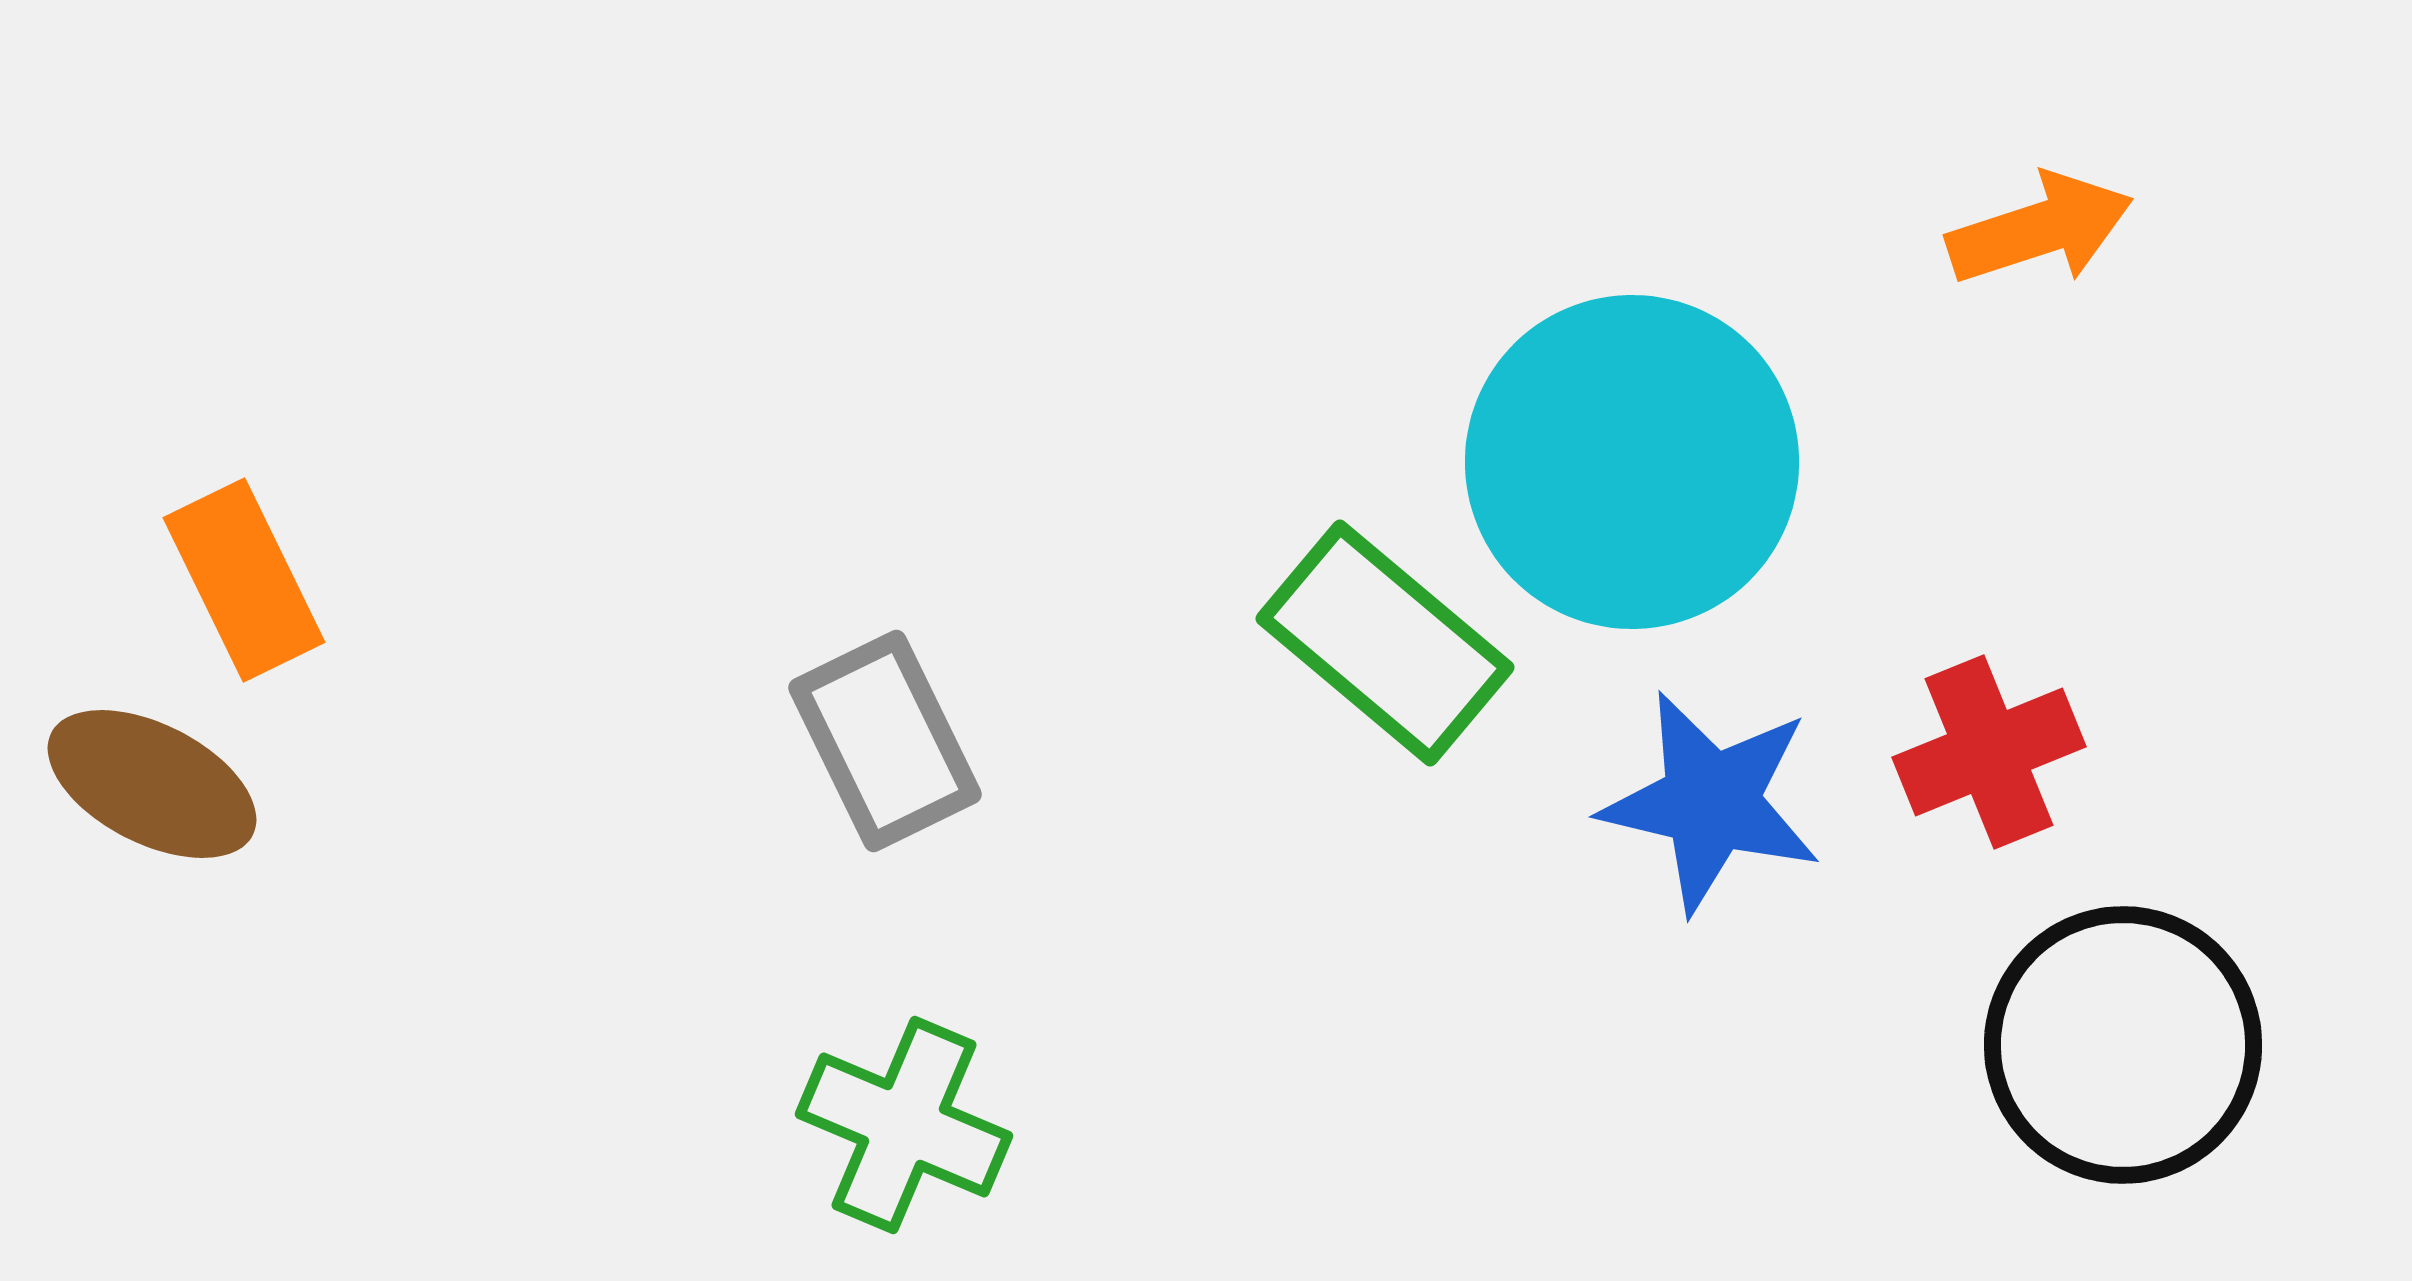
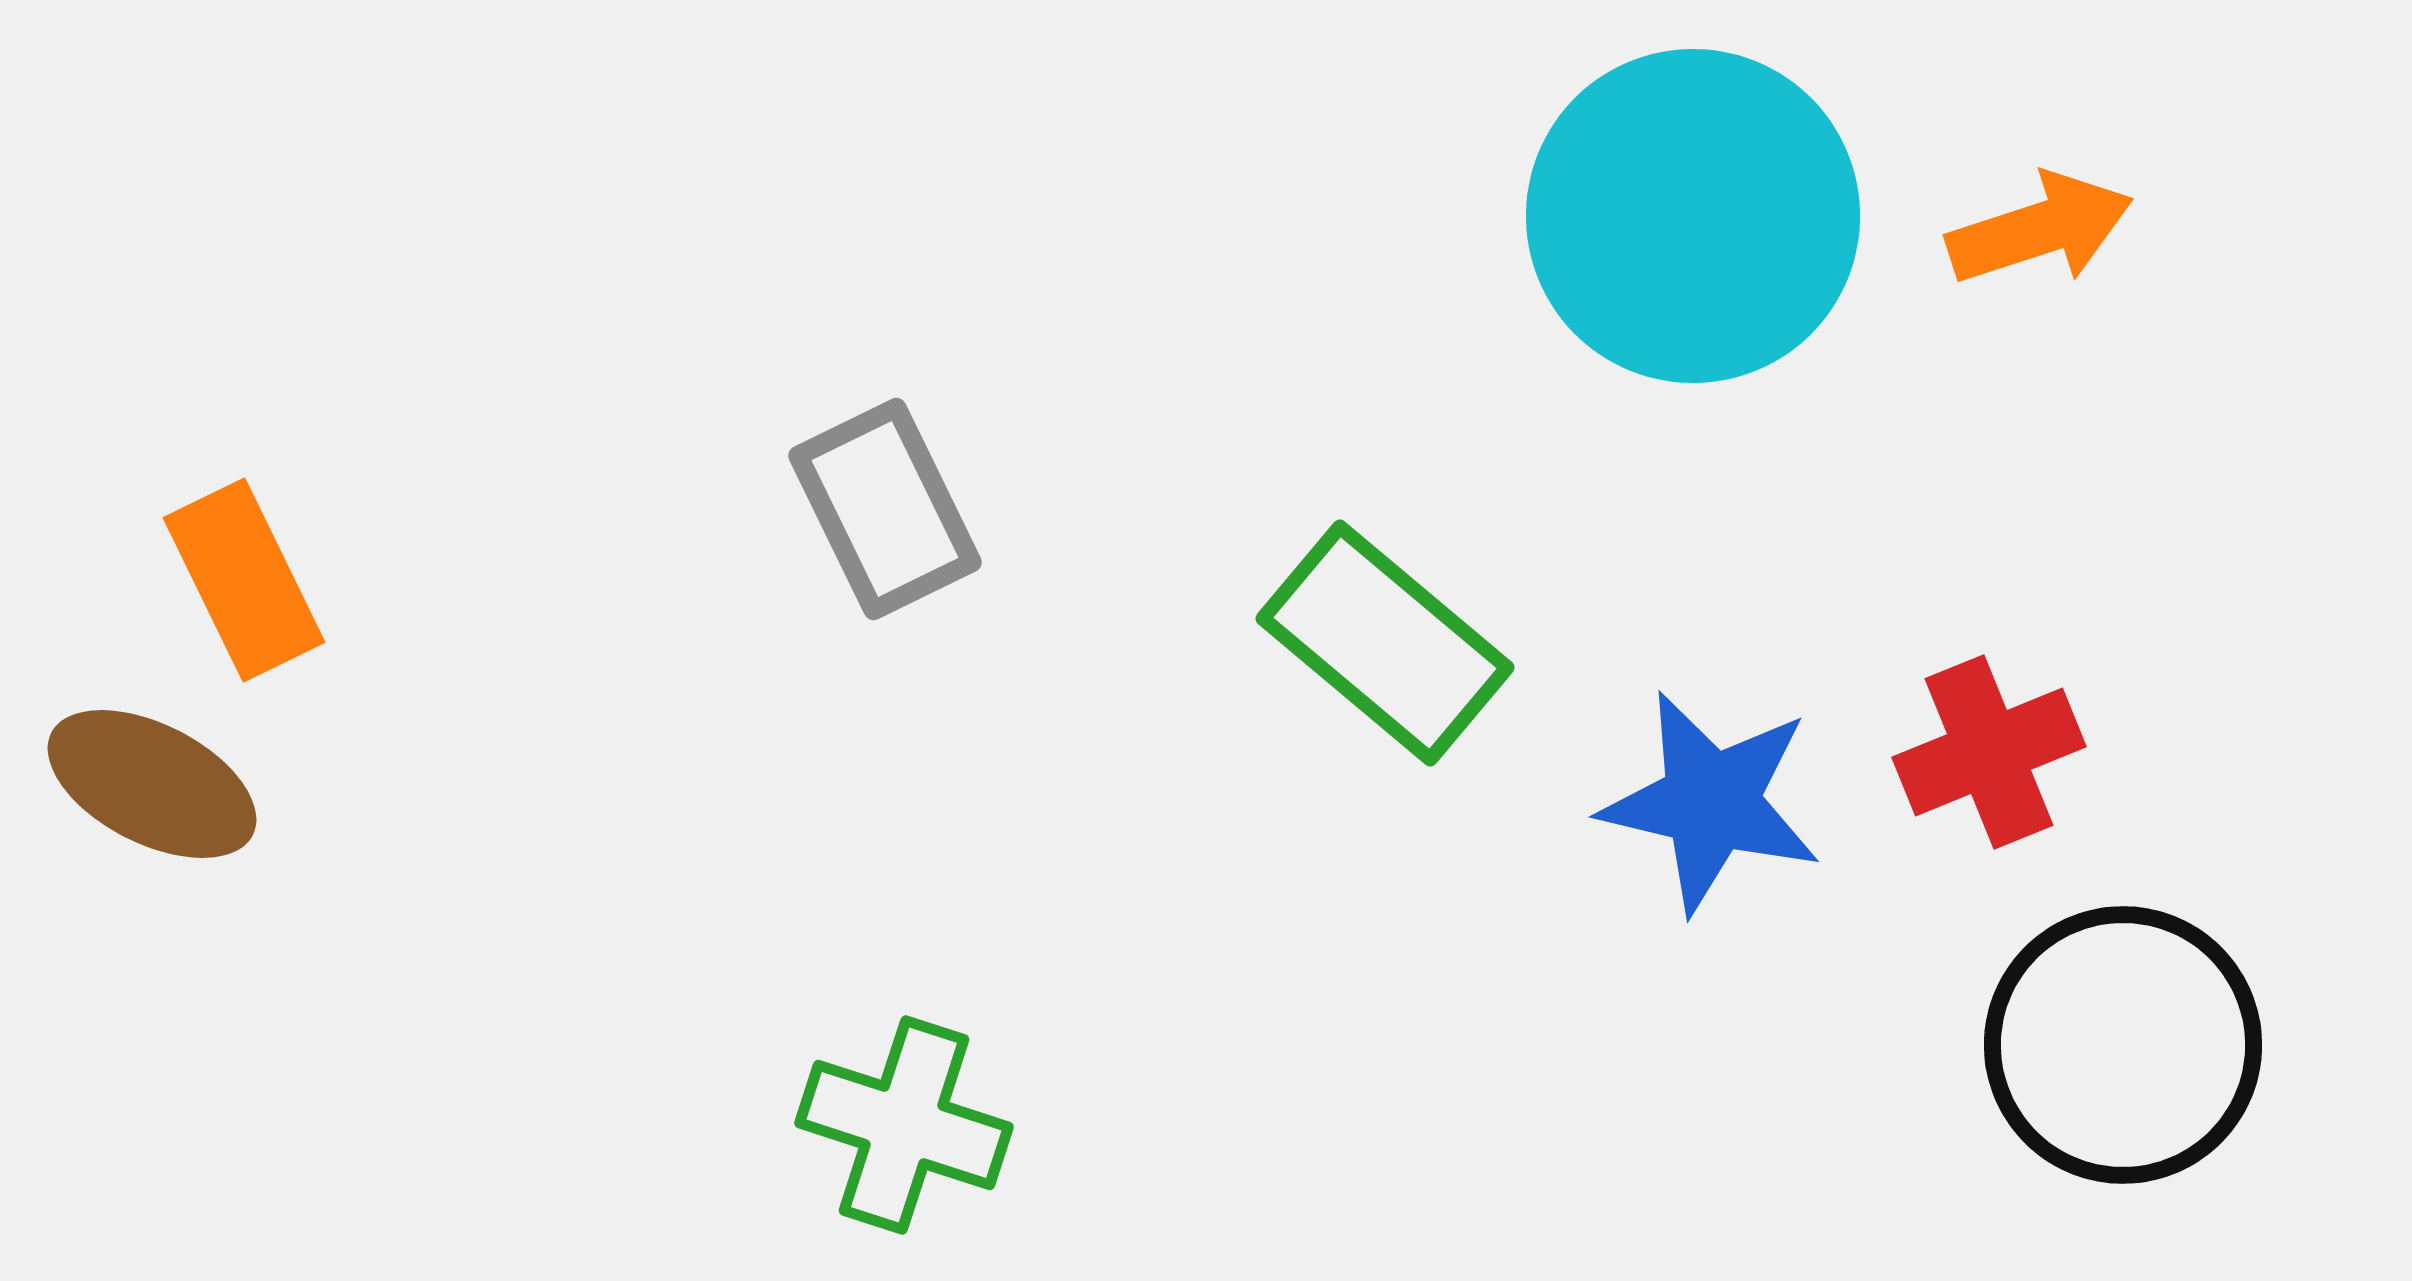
cyan circle: moved 61 px right, 246 px up
gray rectangle: moved 232 px up
green cross: rotated 5 degrees counterclockwise
